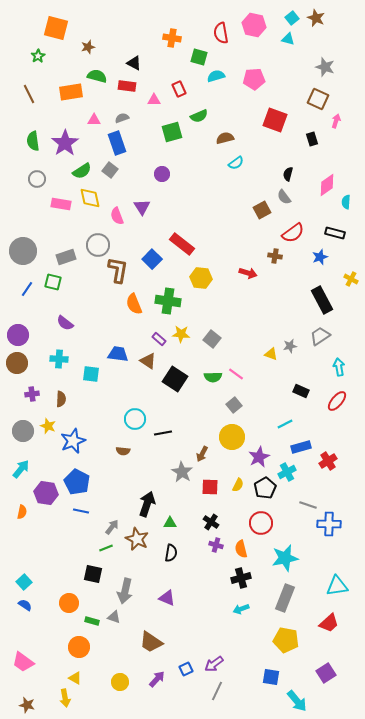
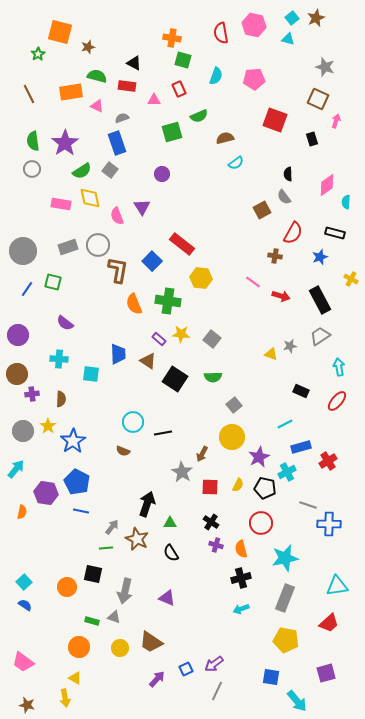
brown star at (316, 18): rotated 24 degrees clockwise
orange square at (56, 28): moved 4 px right, 4 px down
green star at (38, 56): moved 2 px up
green square at (199, 57): moved 16 px left, 3 px down
cyan semicircle at (216, 76): rotated 126 degrees clockwise
pink triangle at (94, 120): moved 3 px right, 14 px up; rotated 24 degrees clockwise
black semicircle at (288, 174): rotated 16 degrees counterclockwise
gray circle at (37, 179): moved 5 px left, 10 px up
red semicircle at (293, 233): rotated 25 degrees counterclockwise
gray rectangle at (66, 257): moved 2 px right, 10 px up
blue square at (152, 259): moved 2 px down
red arrow at (248, 273): moved 33 px right, 23 px down
black rectangle at (322, 300): moved 2 px left
blue trapezoid at (118, 354): rotated 80 degrees clockwise
brown circle at (17, 363): moved 11 px down
pink line at (236, 374): moved 17 px right, 92 px up
cyan circle at (135, 419): moved 2 px left, 3 px down
yellow star at (48, 426): rotated 14 degrees clockwise
blue star at (73, 441): rotated 10 degrees counterclockwise
brown semicircle at (123, 451): rotated 16 degrees clockwise
cyan arrow at (21, 469): moved 5 px left
black pentagon at (265, 488): rotated 30 degrees counterclockwise
green line at (106, 548): rotated 16 degrees clockwise
black semicircle at (171, 553): rotated 138 degrees clockwise
orange circle at (69, 603): moved 2 px left, 16 px up
purple square at (326, 673): rotated 18 degrees clockwise
yellow circle at (120, 682): moved 34 px up
